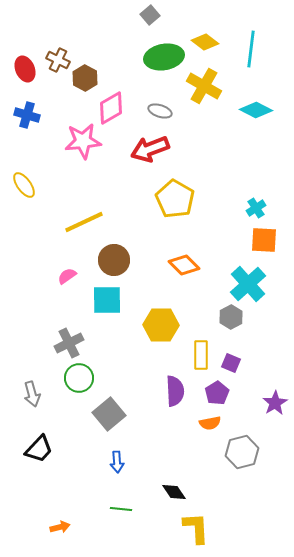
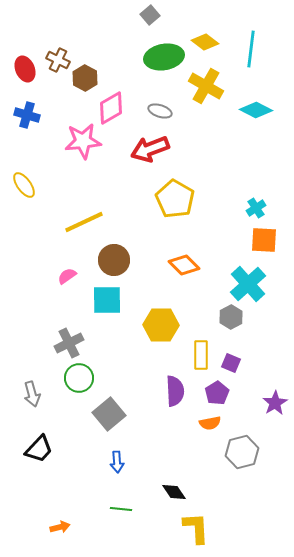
yellow cross at (204, 86): moved 2 px right
